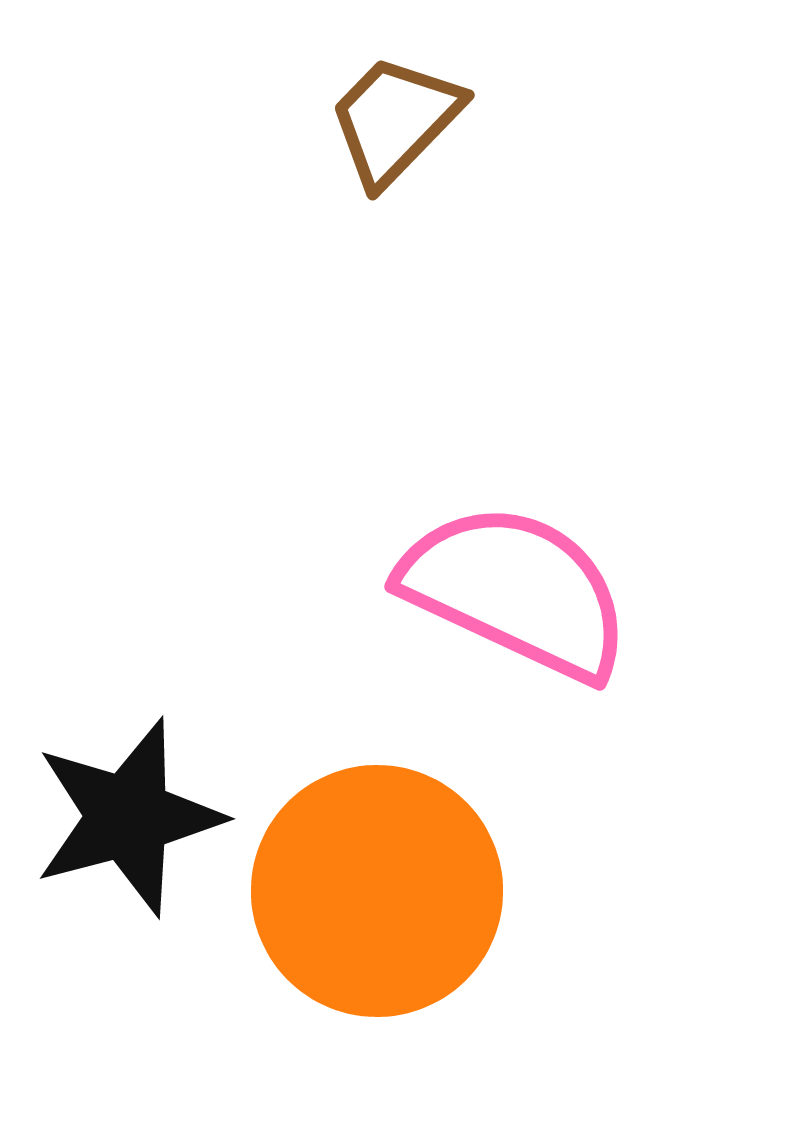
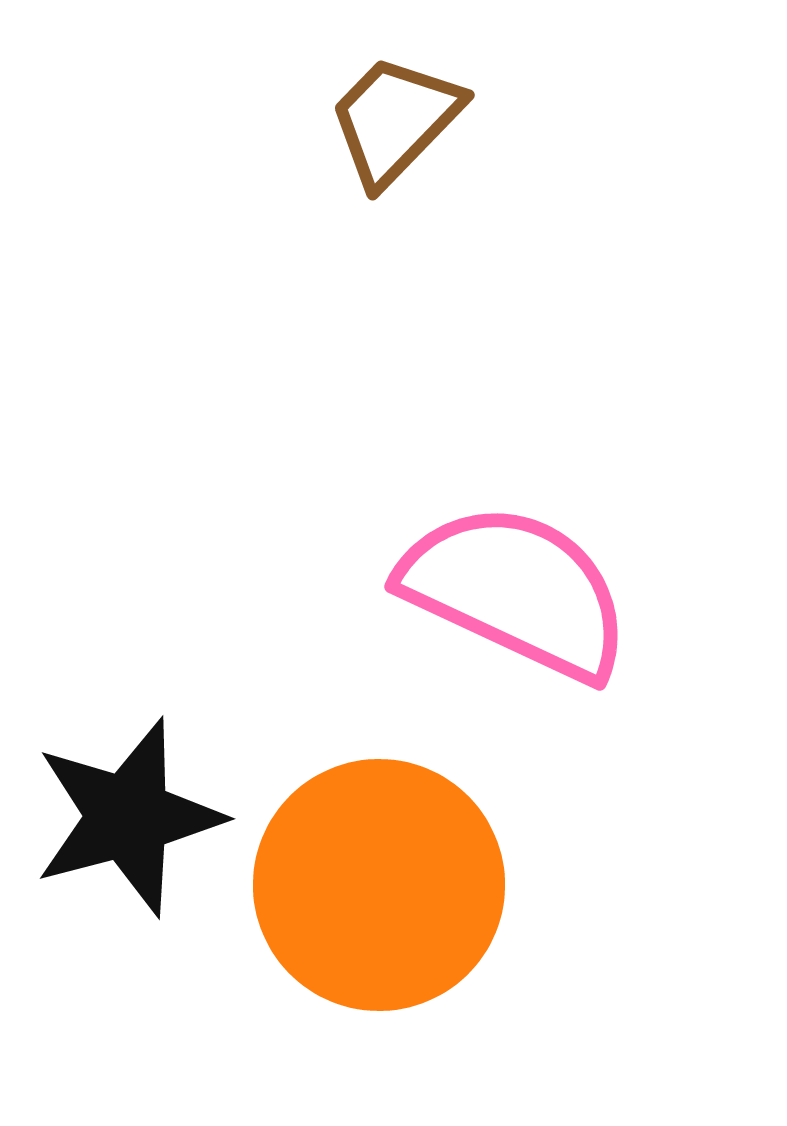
orange circle: moved 2 px right, 6 px up
